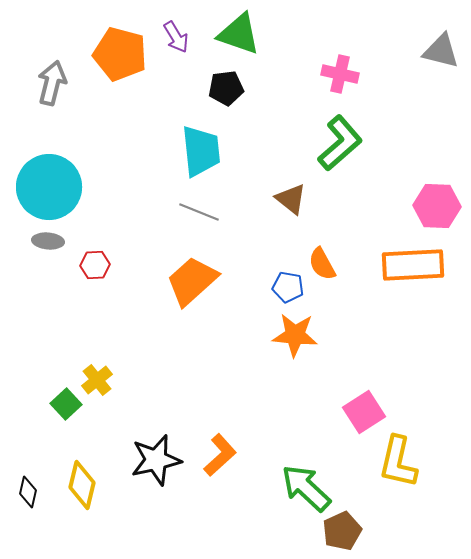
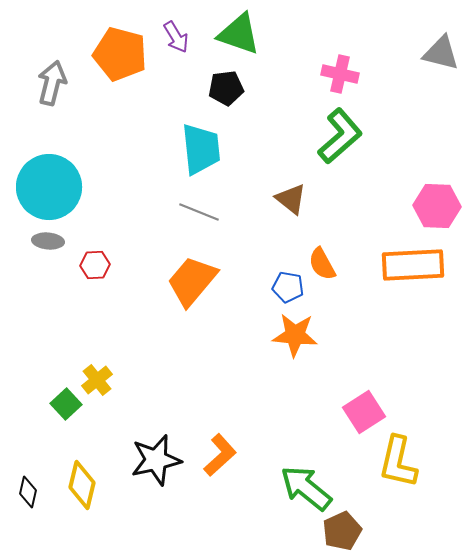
gray triangle: moved 2 px down
green L-shape: moved 7 px up
cyan trapezoid: moved 2 px up
orange trapezoid: rotated 8 degrees counterclockwise
green arrow: rotated 4 degrees counterclockwise
